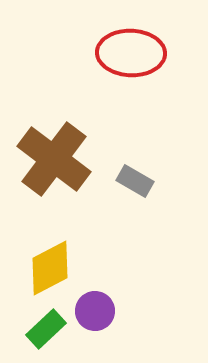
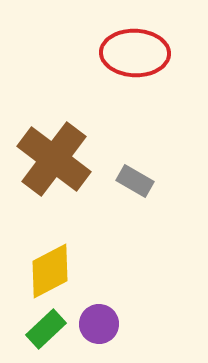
red ellipse: moved 4 px right
yellow diamond: moved 3 px down
purple circle: moved 4 px right, 13 px down
